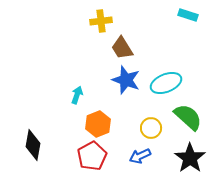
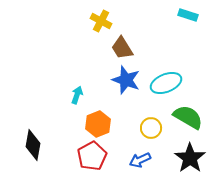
yellow cross: rotated 35 degrees clockwise
green semicircle: rotated 12 degrees counterclockwise
blue arrow: moved 4 px down
